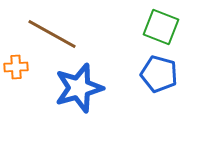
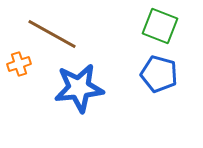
green square: moved 1 px left, 1 px up
orange cross: moved 3 px right, 3 px up; rotated 15 degrees counterclockwise
blue star: rotated 9 degrees clockwise
